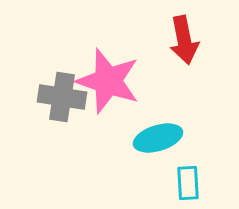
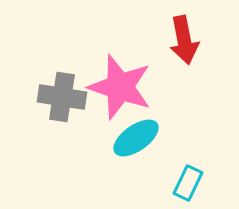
pink star: moved 12 px right, 6 px down
cyan ellipse: moved 22 px left; rotated 18 degrees counterclockwise
cyan rectangle: rotated 28 degrees clockwise
